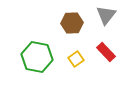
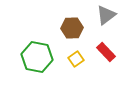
gray triangle: rotated 15 degrees clockwise
brown hexagon: moved 5 px down
